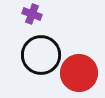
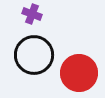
black circle: moved 7 px left
